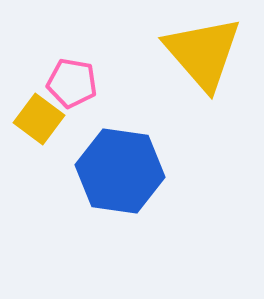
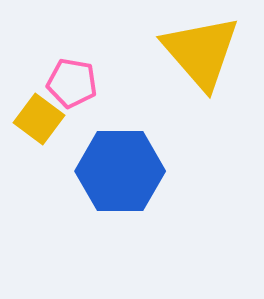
yellow triangle: moved 2 px left, 1 px up
blue hexagon: rotated 8 degrees counterclockwise
